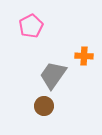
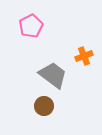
orange cross: rotated 24 degrees counterclockwise
gray trapezoid: rotated 92 degrees clockwise
